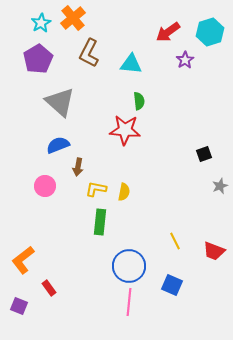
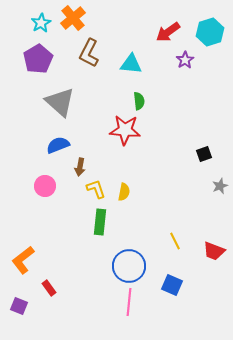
brown arrow: moved 2 px right
yellow L-shape: rotated 60 degrees clockwise
